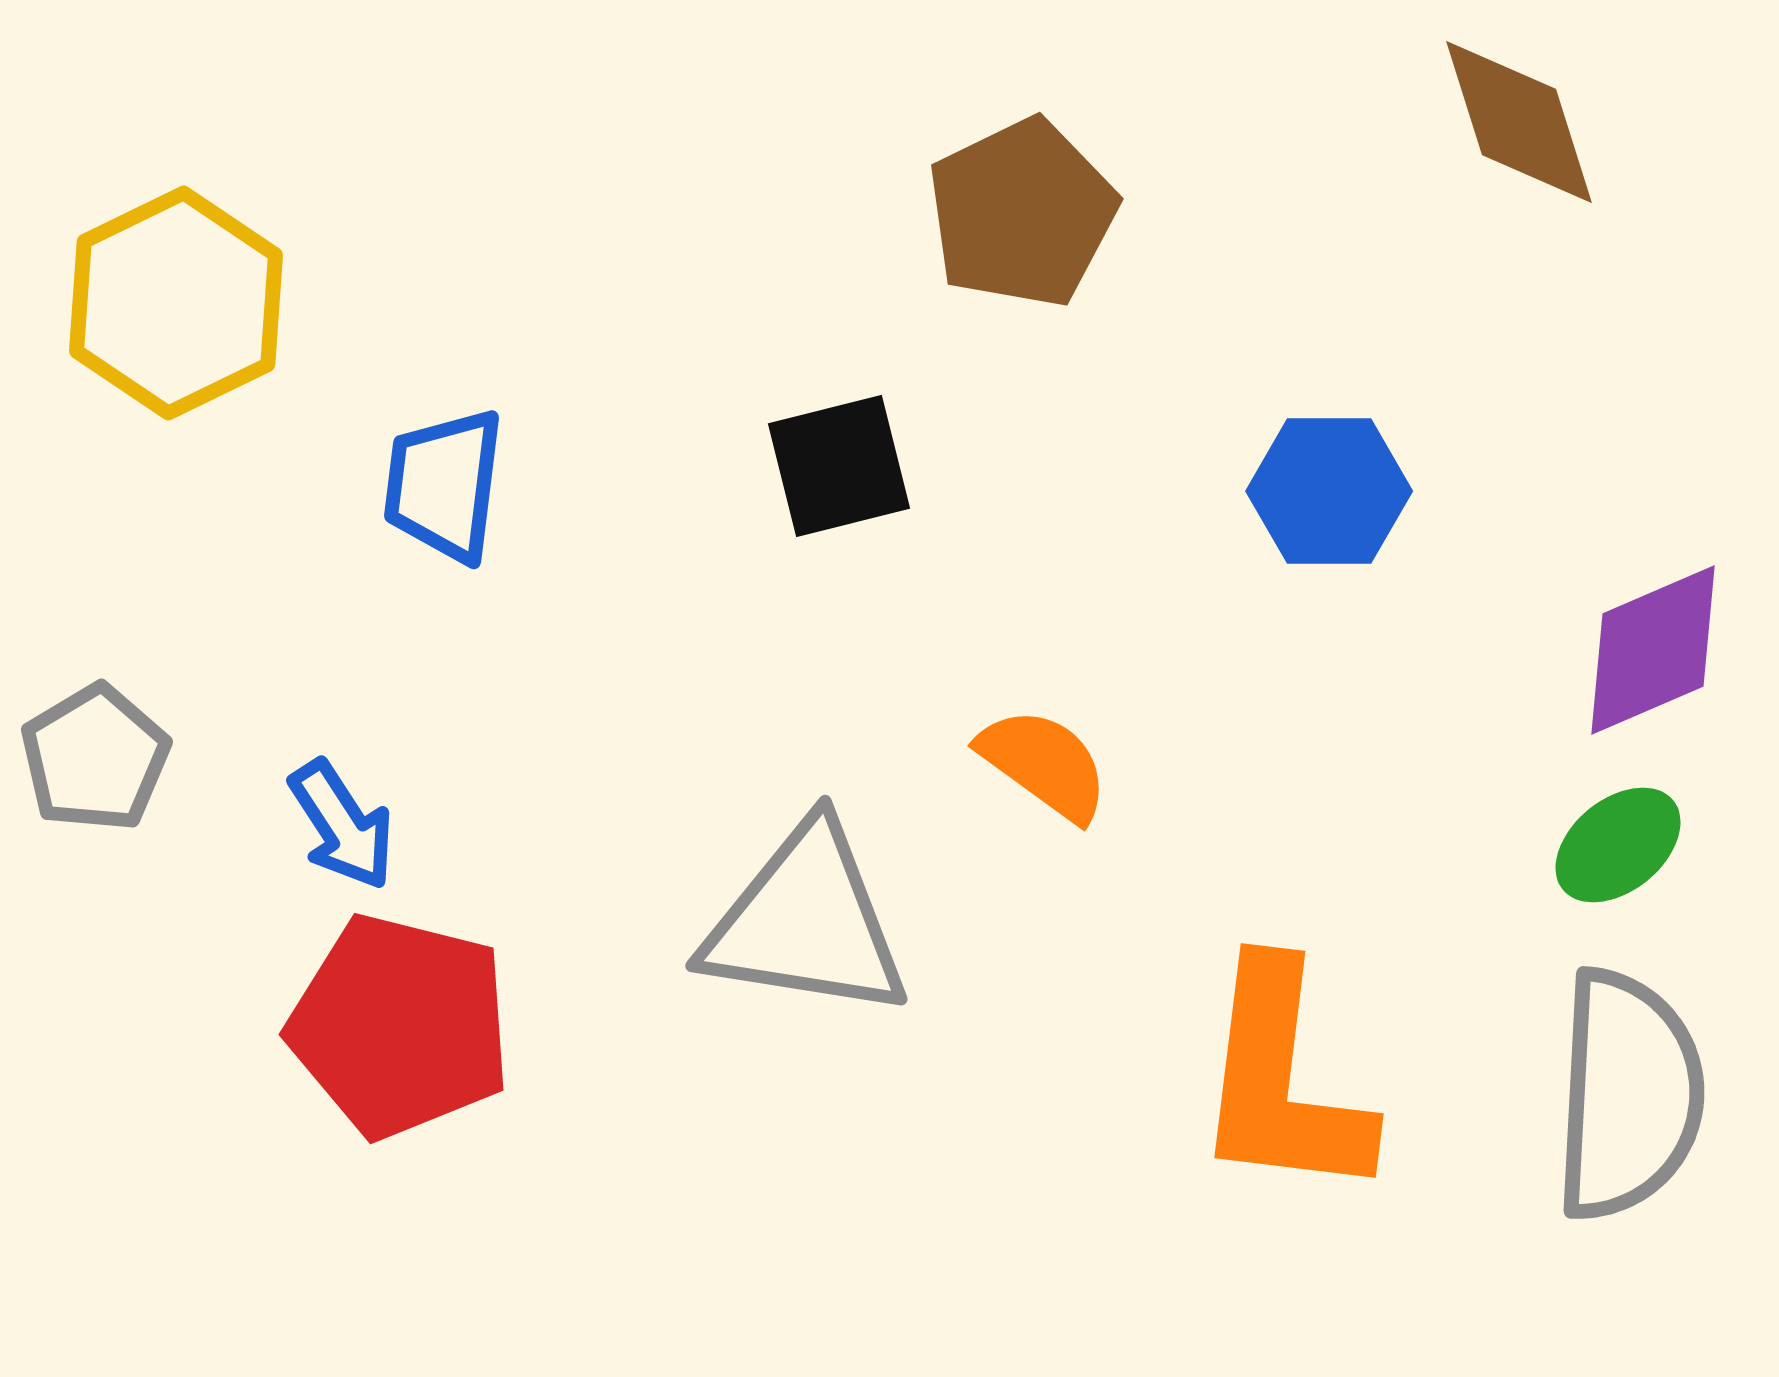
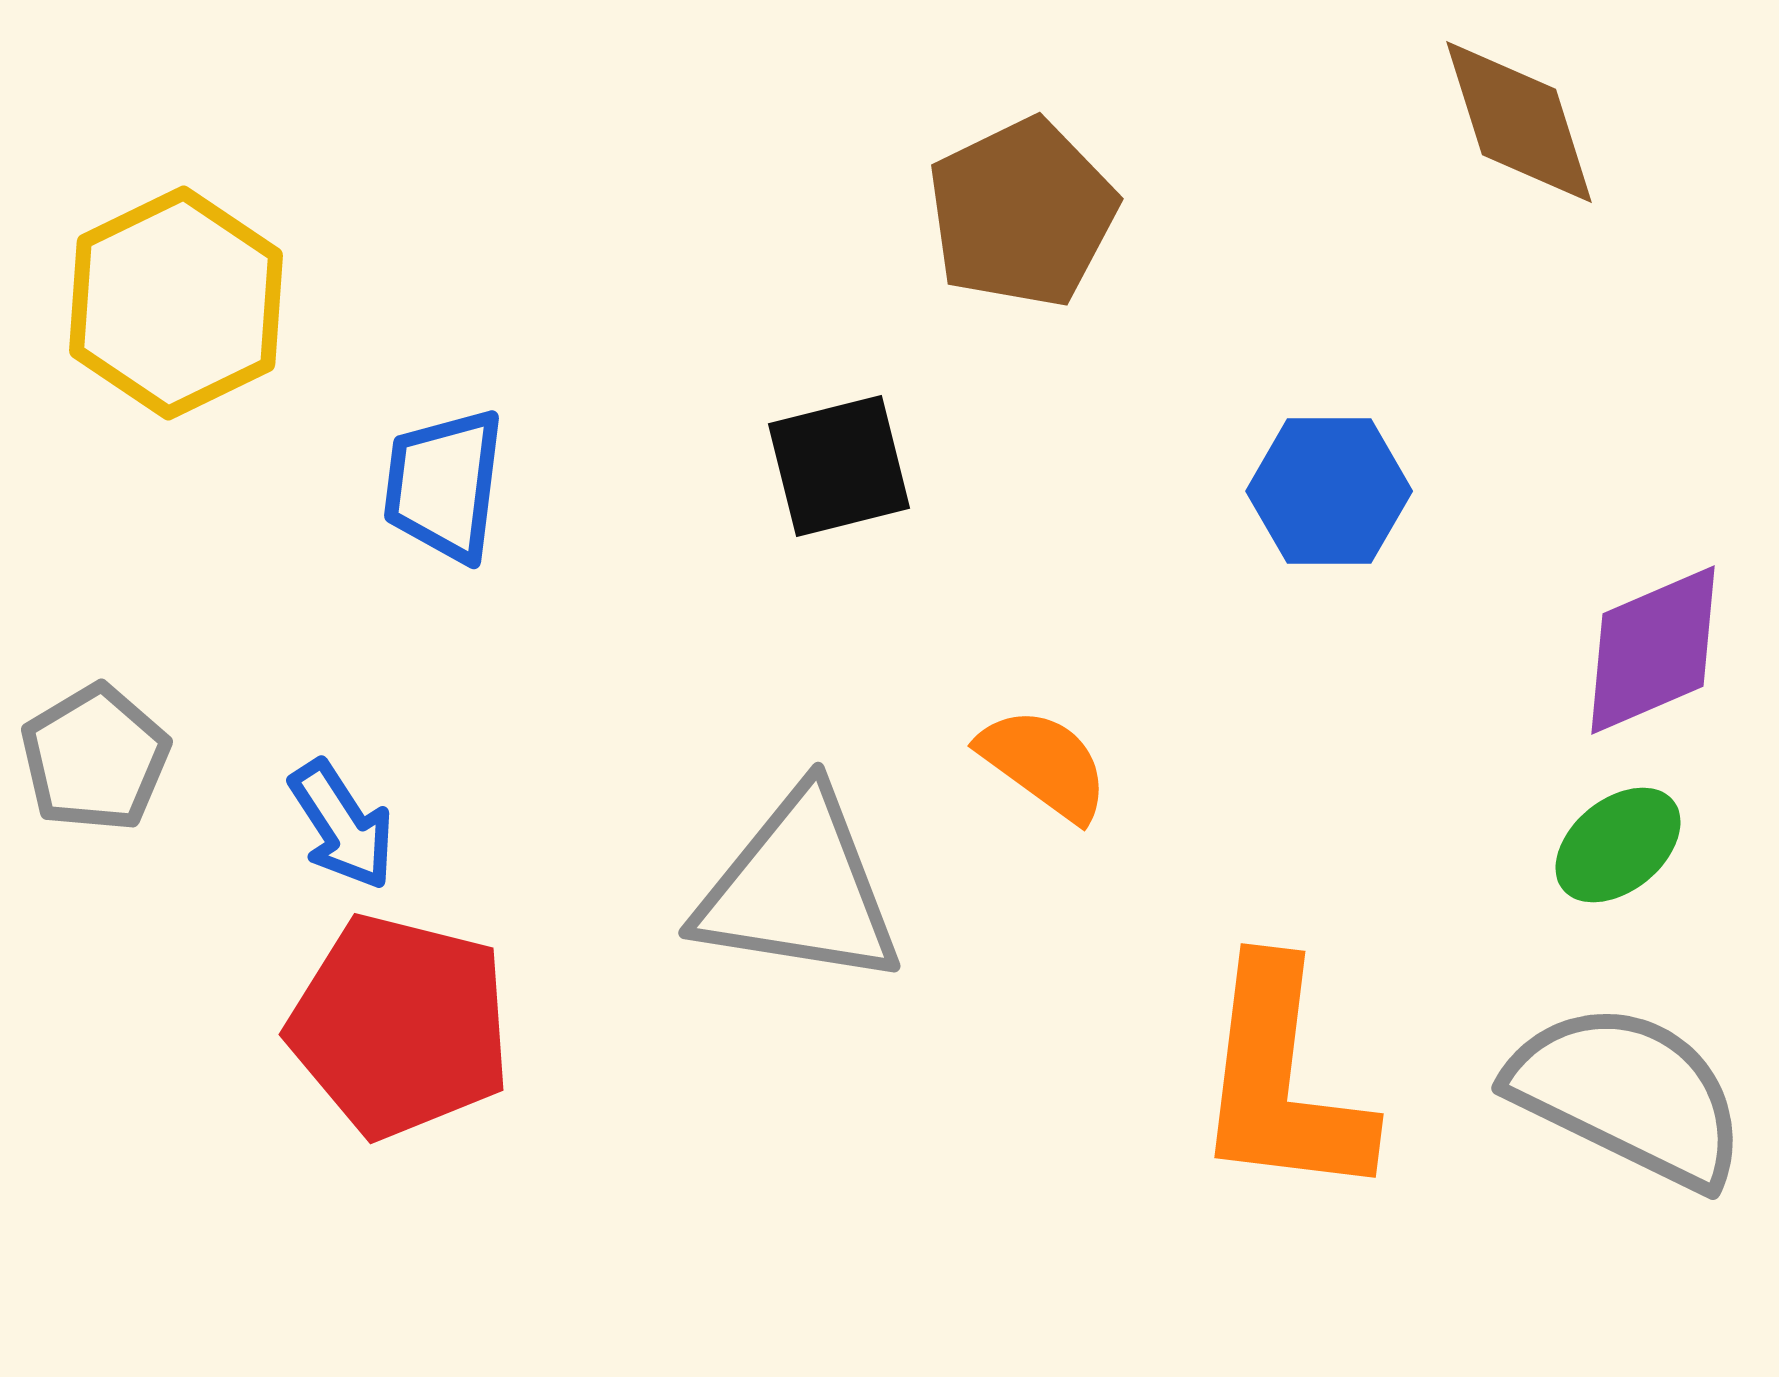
gray triangle: moved 7 px left, 33 px up
gray semicircle: rotated 67 degrees counterclockwise
